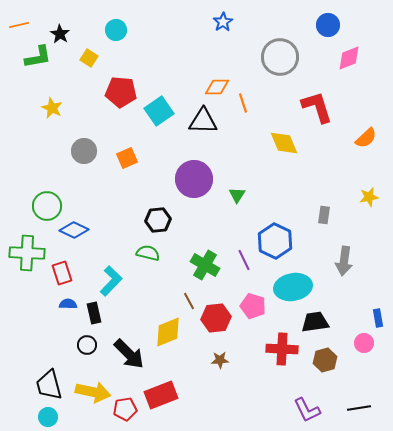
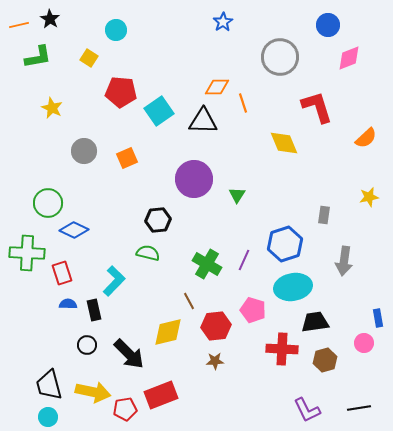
black star at (60, 34): moved 10 px left, 15 px up
green circle at (47, 206): moved 1 px right, 3 px up
blue hexagon at (275, 241): moved 10 px right, 3 px down; rotated 16 degrees clockwise
purple line at (244, 260): rotated 50 degrees clockwise
green cross at (205, 265): moved 2 px right, 1 px up
cyan L-shape at (111, 281): moved 3 px right
pink pentagon at (253, 306): moved 4 px down
black rectangle at (94, 313): moved 3 px up
red hexagon at (216, 318): moved 8 px down
yellow diamond at (168, 332): rotated 8 degrees clockwise
brown star at (220, 360): moved 5 px left, 1 px down
